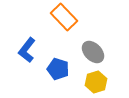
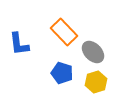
orange rectangle: moved 15 px down
blue L-shape: moved 8 px left, 6 px up; rotated 45 degrees counterclockwise
blue pentagon: moved 4 px right, 4 px down
